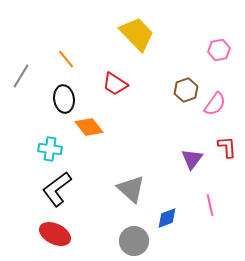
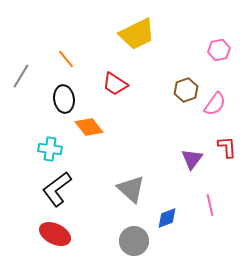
yellow trapezoid: rotated 108 degrees clockwise
